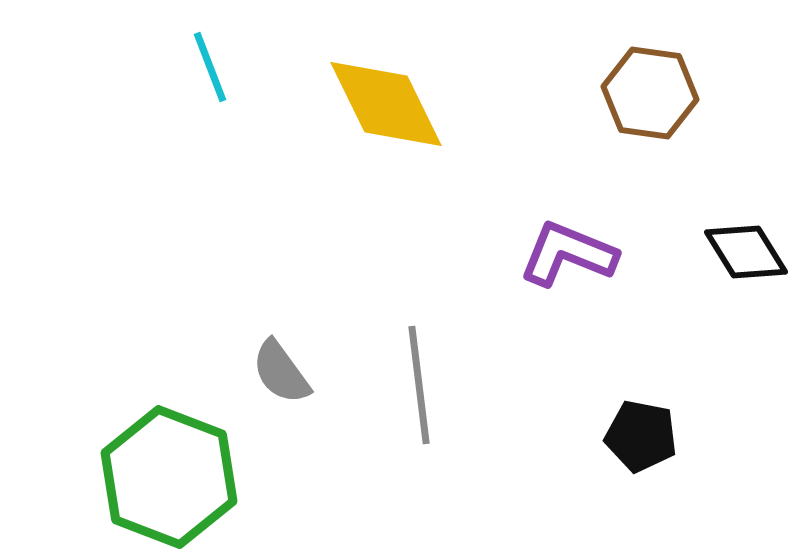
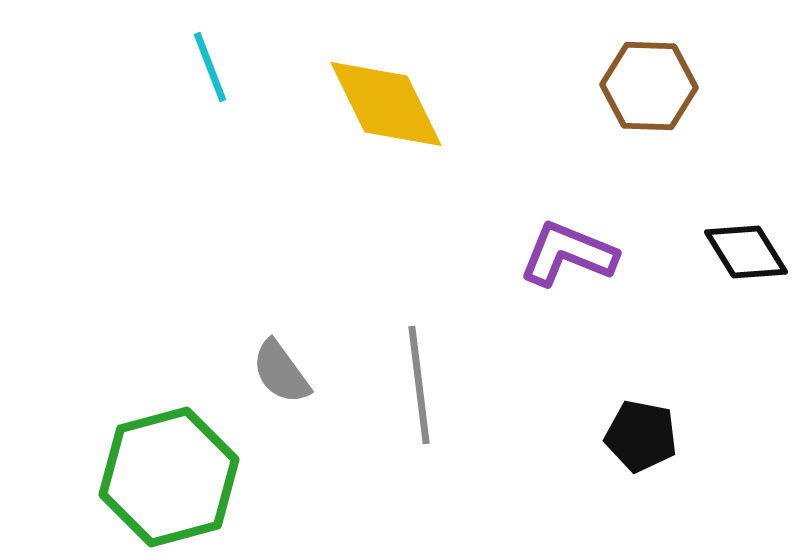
brown hexagon: moved 1 px left, 7 px up; rotated 6 degrees counterclockwise
green hexagon: rotated 24 degrees clockwise
